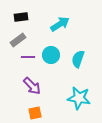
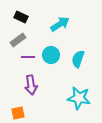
black rectangle: rotated 32 degrees clockwise
purple arrow: moved 1 px left, 1 px up; rotated 36 degrees clockwise
orange square: moved 17 px left
